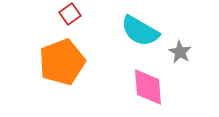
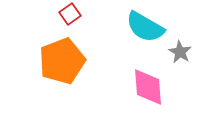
cyan semicircle: moved 5 px right, 4 px up
orange pentagon: moved 1 px up
